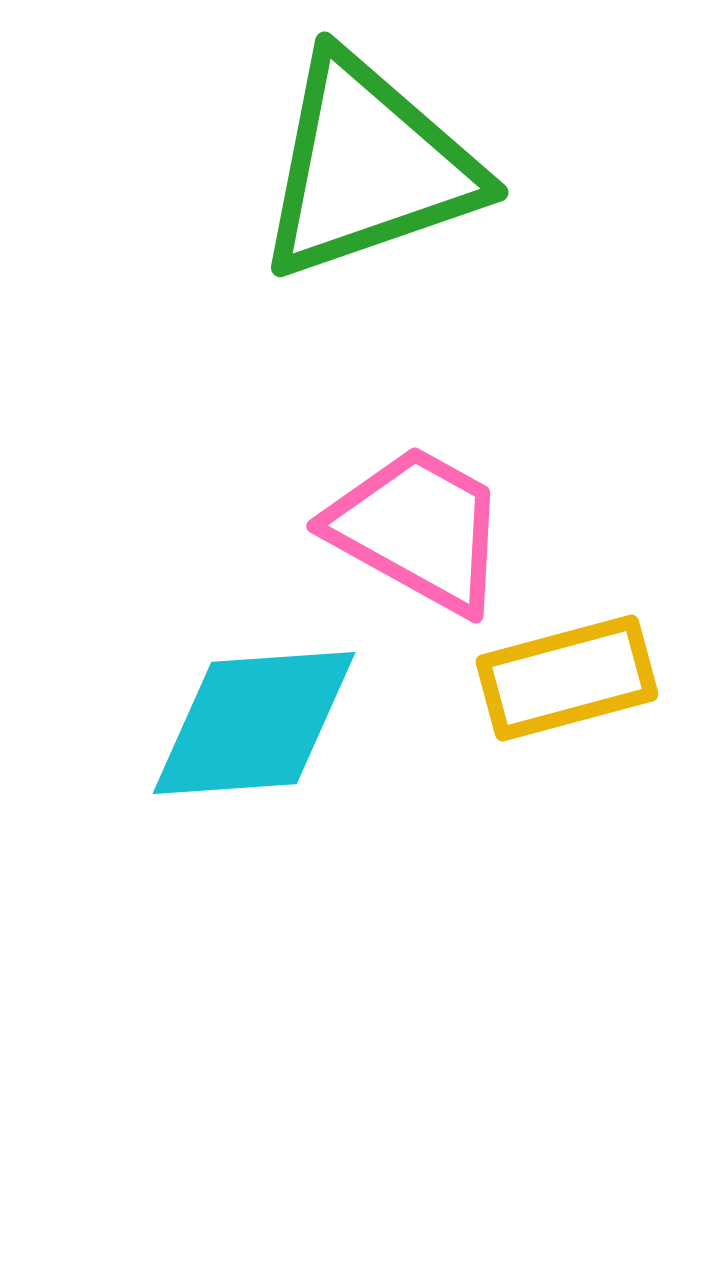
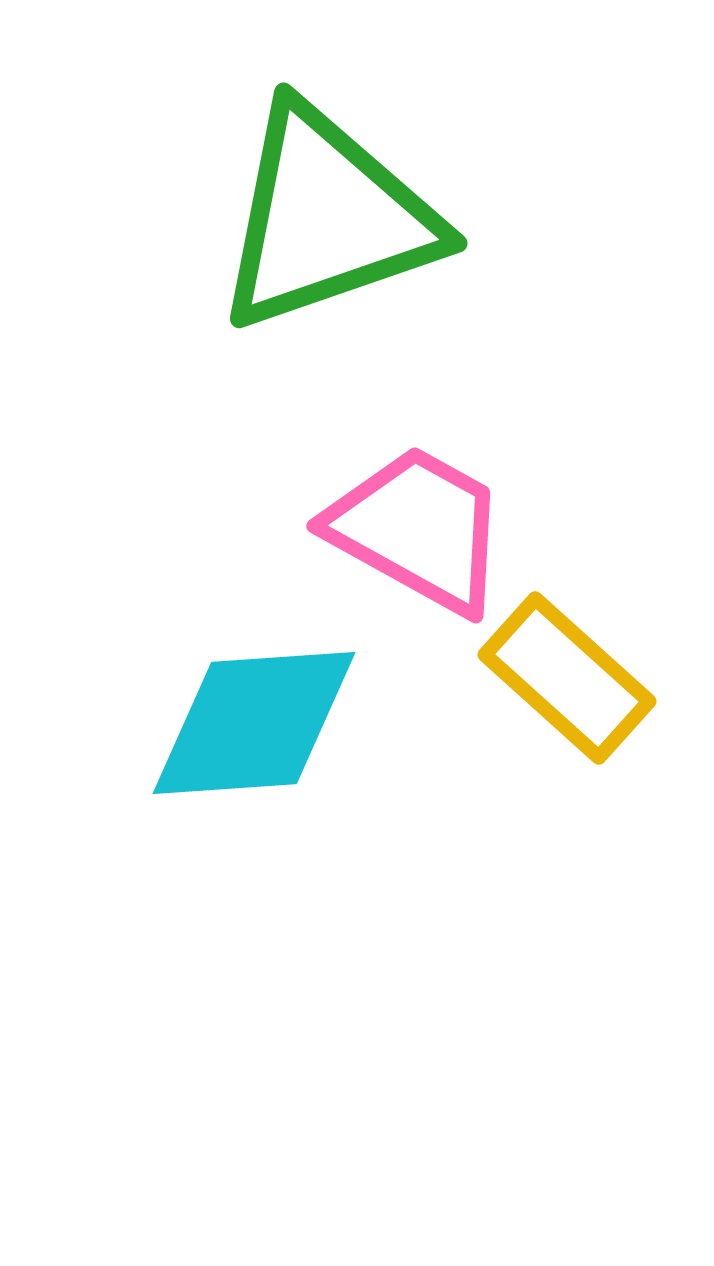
green triangle: moved 41 px left, 51 px down
yellow rectangle: rotated 57 degrees clockwise
